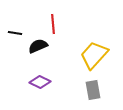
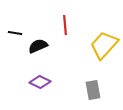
red line: moved 12 px right, 1 px down
yellow trapezoid: moved 10 px right, 10 px up
